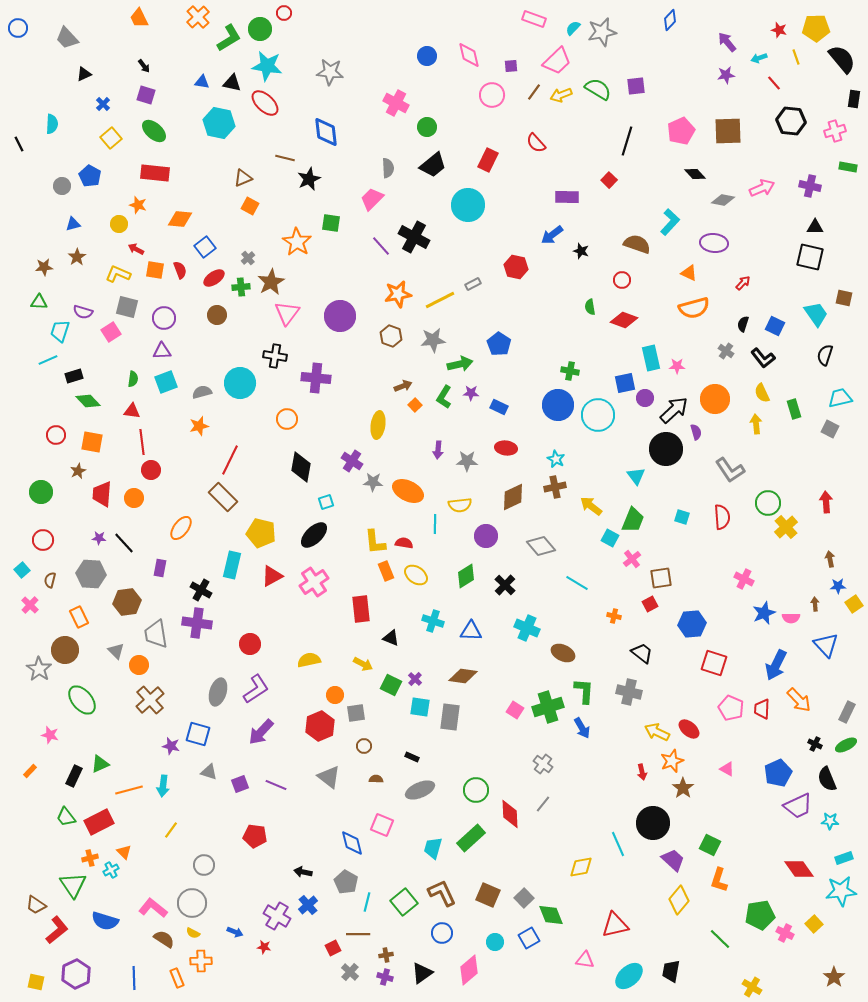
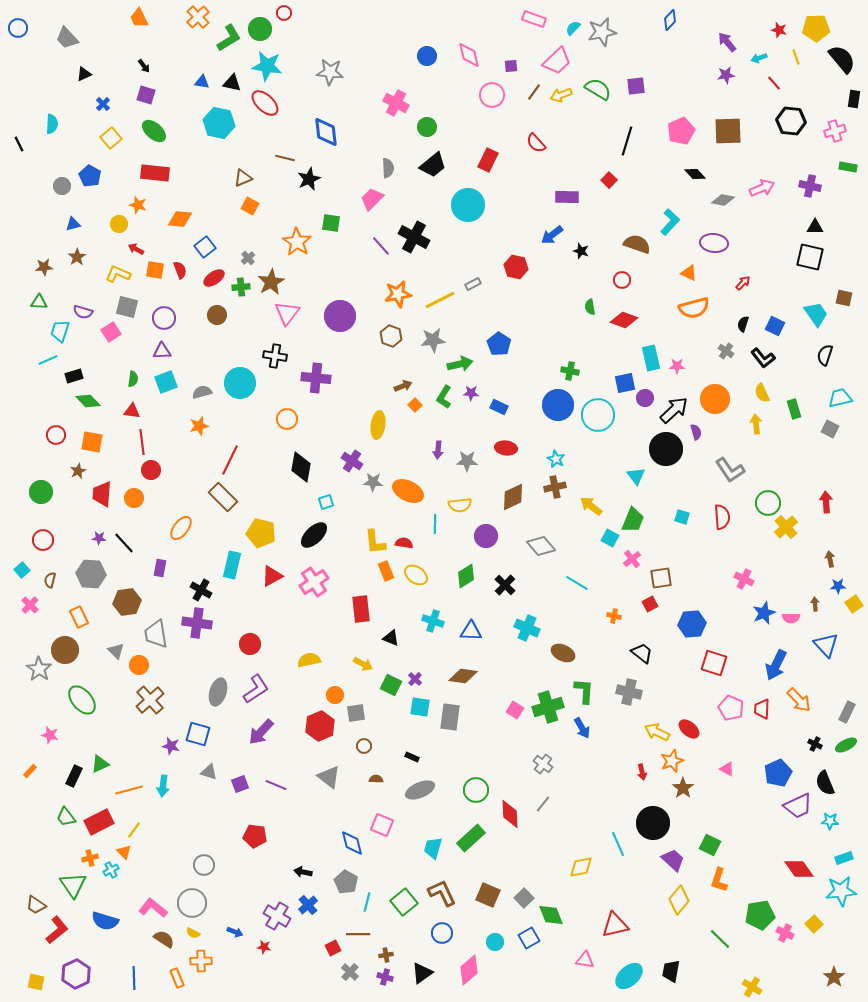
black semicircle at (827, 779): moved 2 px left, 4 px down
yellow line at (171, 830): moved 37 px left
